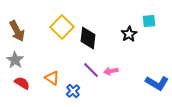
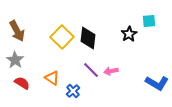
yellow square: moved 10 px down
